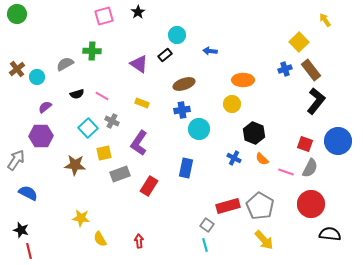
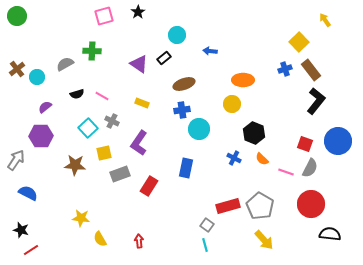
green circle at (17, 14): moved 2 px down
black rectangle at (165, 55): moved 1 px left, 3 px down
red line at (29, 251): moved 2 px right, 1 px up; rotated 70 degrees clockwise
